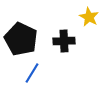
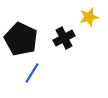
yellow star: rotated 30 degrees clockwise
black cross: moved 3 px up; rotated 25 degrees counterclockwise
